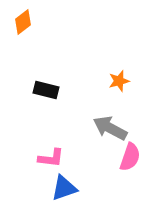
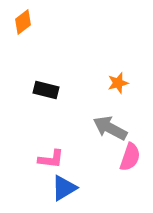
orange star: moved 1 px left, 2 px down
pink L-shape: moved 1 px down
blue triangle: rotated 12 degrees counterclockwise
